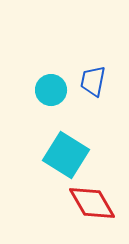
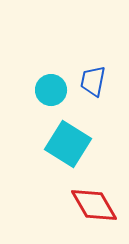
cyan square: moved 2 px right, 11 px up
red diamond: moved 2 px right, 2 px down
